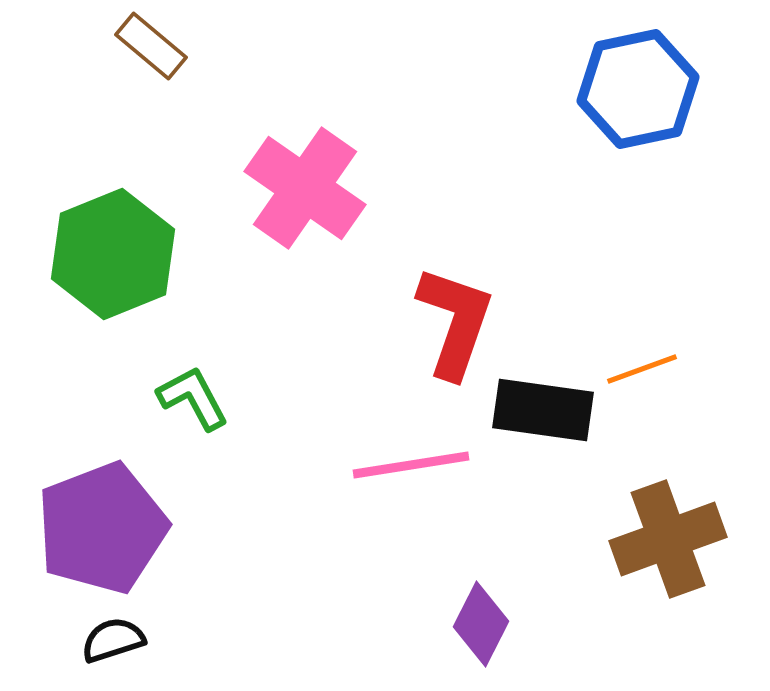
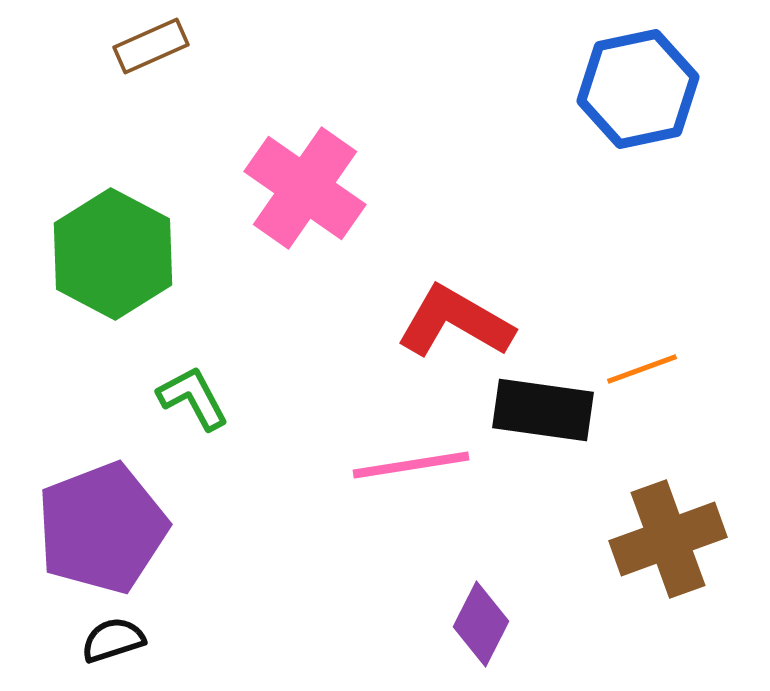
brown rectangle: rotated 64 degrees counterclockwise
green hexagon: rotated 10 degrees counterclockwise
red L-shape: rotated 79 degrees counterclockwise
